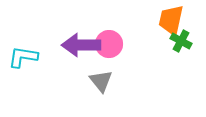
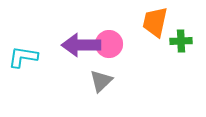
orange trapezoid: moved 16 px left, 2 px down
green cross: rotated 30 degrees counterclockwise
gray triangle: rotated 25 degrees clockwise
